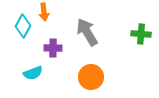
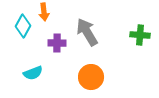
green cross: moved 1 px left, 1 px down
purple cross: moved 4 px right, 5 px up
